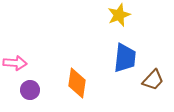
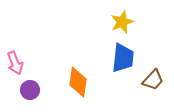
yellow star: moved 3 px right, 7 px down
blue trapezoid: moved 2 px left
pink arrow: rotated 65 degrees clockwise
orange diamond: moved 1 px right, 1 px up
